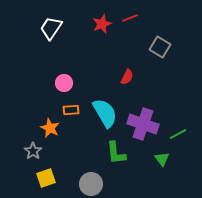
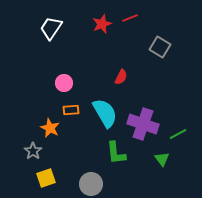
red semicircle: moved 6 px left
